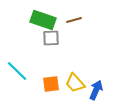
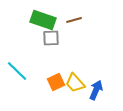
orange square: moved 5 px right, 2 px up; rotated 18 degrees counterclockwise
